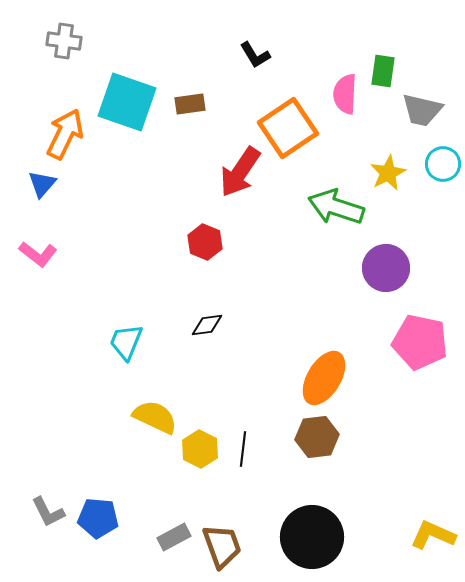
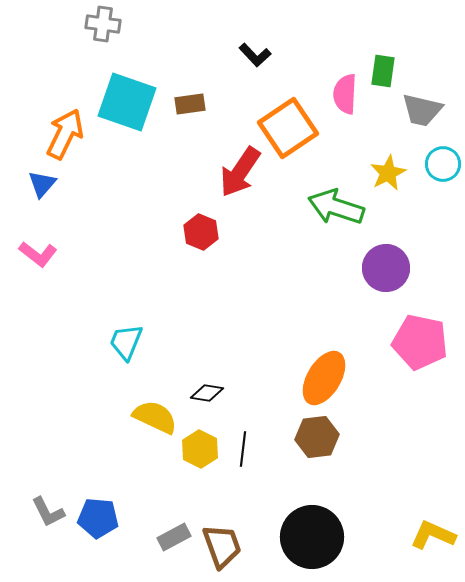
gray cross: moved 39 px right, 17 px up
black L-shape: rotated 12 degrees counterclockwise
red hexagon: moved 4 px left, 10 px up
black diamond: moved 68 px down; rotated 16 degrees clockwise
